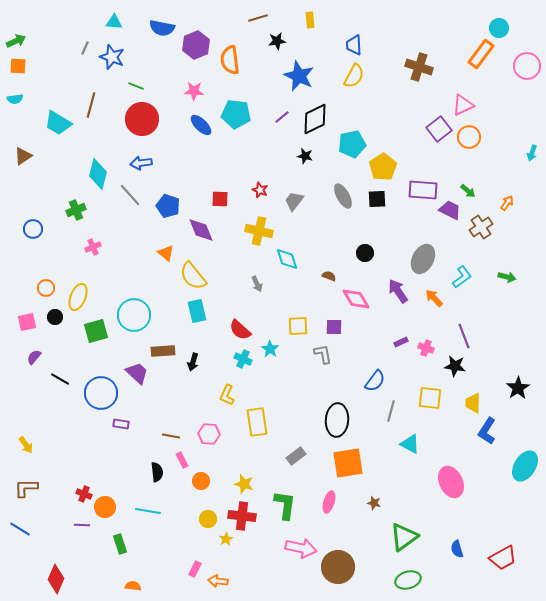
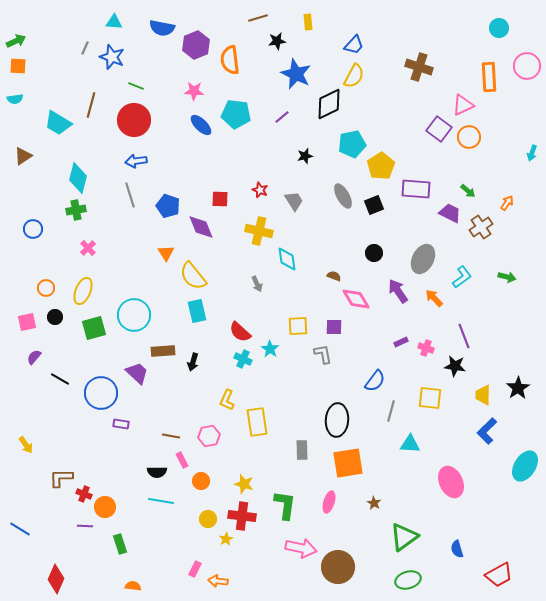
yellow rectangle at (310, 20): moved 2 px left, 2 px down
blue trapezoid at (354, 45): rotated 135 degrees counterclockwise
orange rectangle at (481, 54): moved 8 px right, 23 px down; rotated 40 degrees counterclockwise
blue star at (299, 76): moved 3 px left, 2 px up
red circle at (142, 119): moved 8 px left, 1 px down
black diamond at (315, 119): moved 14 px right, 15 px up
purple square at (439, 129): rotated 15 degrees counterclockwise
black star at (305, 156): rotated 28 degrees counterclockwise
blue arrow at (141, 163): moved 5 px left, 2 px up
yellow pentagon at (383, 167): moved 2 px left, 1 px up
cyan diamond at (98, 174): moved 20 px left, 4 px down
purple rectangle at (423, 190): moved 7 px left, 1 px up
gray line at (130, 195): rotated 25 degrees clockwise
black square at (377, 199): moved 3 px left, 6 px down; rotated 18 degrees counterclockwise
gray trapezoid at (294, 201): rotated 110 degrees clockwise
green cross at (76, 210): rotated 12 degrees clockwise
purple trapezoid at (450, 210): moved 3 px down
purple diamond at (201, 230): moved 3 px up
pink cross at (93, 247): moved 5 px left, 1 px down; rotated 21 degrees counterclockwise
orange triangle at (166, 253): rotated 18 degrees clockwise
black circle at (365, 253): moved 9 px right
cyan diamond at (287, 259): rotated 10 degrees clockwise
brown semicircle at (329, 276): moved 5 px right
yellow ellipse at (78, 297): moved 5 px right, 6 px up
red semicircle at (240, 330): moved 2 px down
green square at (96, 331): moved 2 px left, 3 px up
yellow L-shape at (227, 395): moved 5 px down
yellow trapezoid at (473, 403): moved 10 px right, 8 px up
blue L-shape at (487, 431): rotated 12 degrees clockwise
pink hexagon at (209, 434): moved 2 px down; rotated 15 degrees counterclockwise
cyan triangle at (410, 444): rotated 25 degrees counterclockwise
gray rectangle at (296, 456): moved 6 px right, 6 px up; rotated 54 degrees counterclockwise
black semicircle at (157, 472): rotated 96 degrees clockwise
brown L-shape at (26, 488): moved 35 px right, 10 px up
brown star at (374, 503): rotated 16 degrees clockwise
cyan line at (148, 511): moved 13 px right, 10 px up
purple line at (82, 525): moved 3 px right, 1 px down
red trapezoid at (503, 558): moved 4 px left, 17 px down
